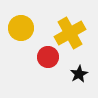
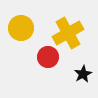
yellow cross: moved 2 px left
black star: moved 4 px right
